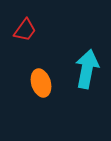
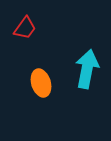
red trapezoid: moved 2 px up
